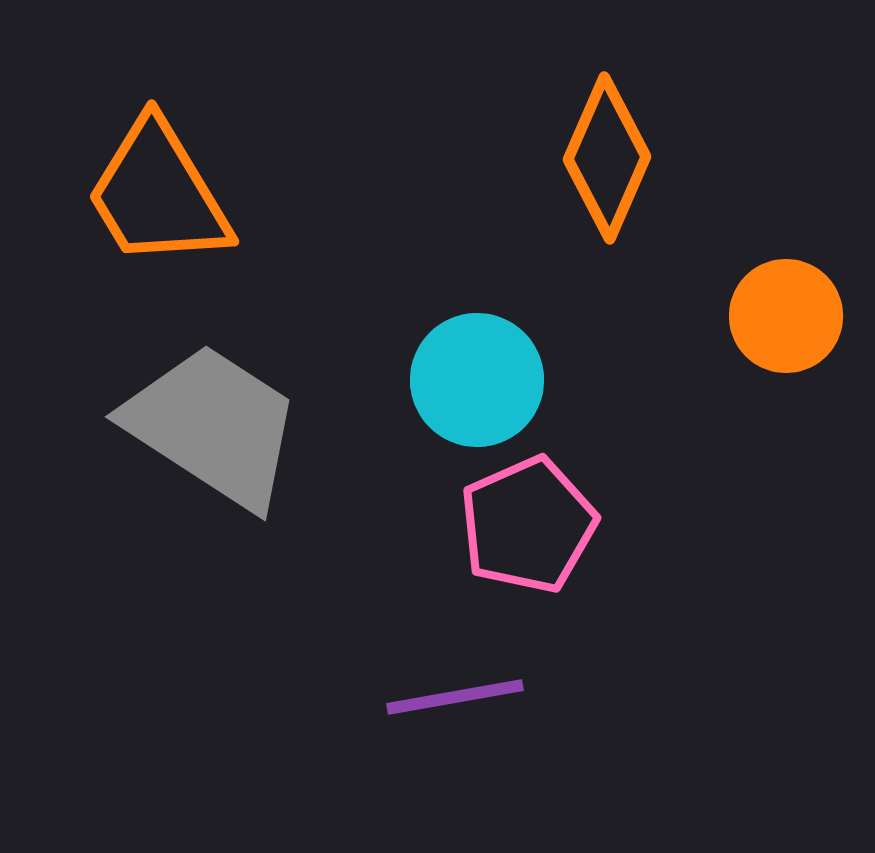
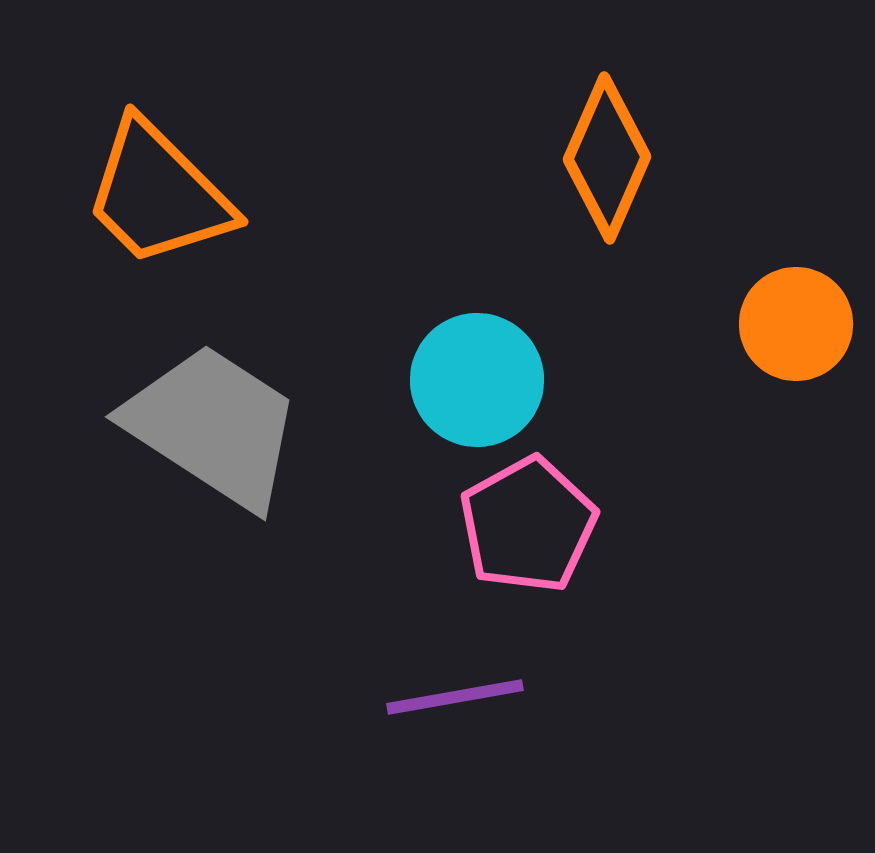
orange trapezoid: rotated 14 degrees counterclockwise
orange circle: moved 10 px right, 8 px down
pink pentagon: rotated 5 degrees counterclockwise
